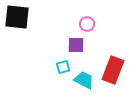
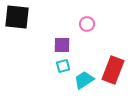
purple square: moved 14 px left
cyan square: moved 1 px up
cyan trapezoid: rotated 60 degrees counterclockwise
